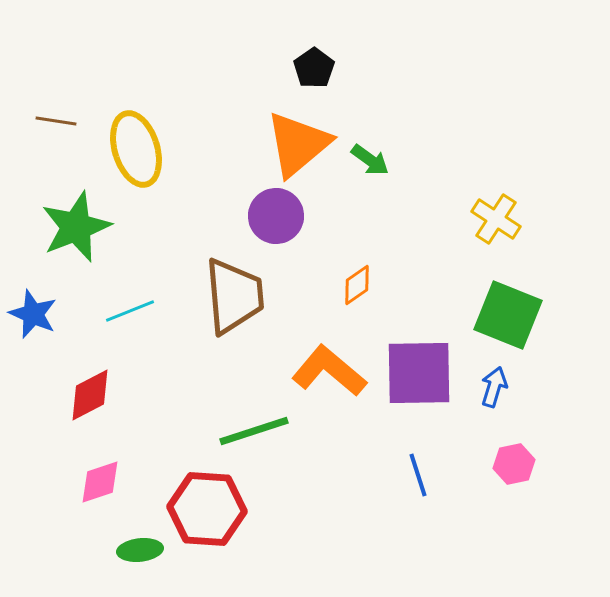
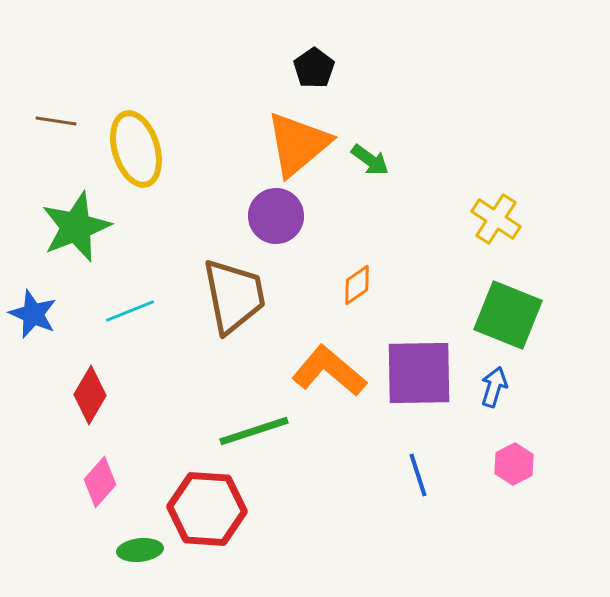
brown trapezoid: rotated 6 degrees counterclockwise
red diamond: rotated 32 degrees counterclockwise
pink hexagon: rotated 15 degrees counterclockwise
pink diamond: rotated 30 degrees counterclockwise
